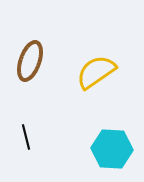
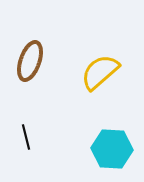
yellow semicircle: moved 4 px right; rotated 6 degrees counterclockwise
